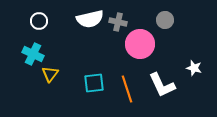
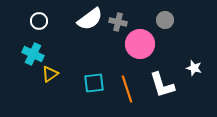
white semicircle: rotated 24 degrees counterclockwise
yellow triangle: rotated 18 degrees clockwise
white L-shape: rotated 8 degrees clockwise
